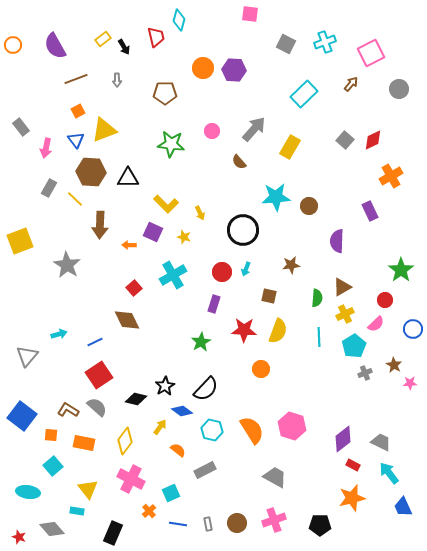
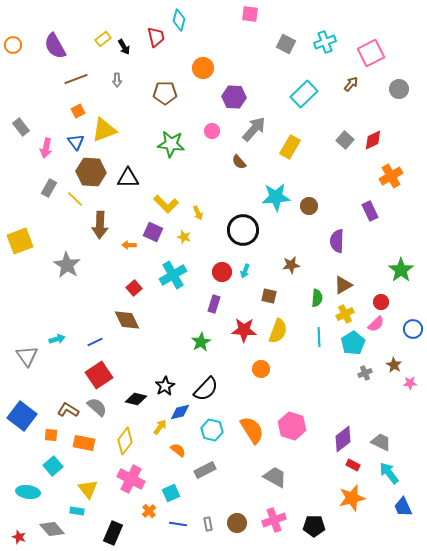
purple hexagon at (234, 70): moved 27 px down
blue triangle at (76, 140): moved 2 px down
yellow arrow at (200, 213): moved 2 px left
cyan arrow at (246, 269): moved 1 px left, 2 px down
brown triangle at (342, 287): moved 1 px right, 2 px up
red circle at (385, 300): moved 4 px left, 2 px down
cyan arrow at (59, 334): moved 2 px left, 5 px down
cyan pentagon at (354, 346): moved 1 px left, 3 px up
gray triangle at (27, 356): rotated 15 degrees counterclockwise
blue diamond at (182, 411): moved 2 px left, 1 px down; rotated 50 degrees counterclockwise
black pentagon at (320, 525): moved 6 px left, 1 px down
